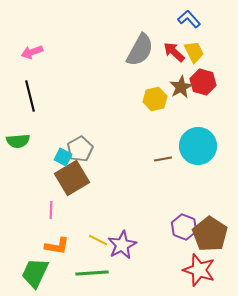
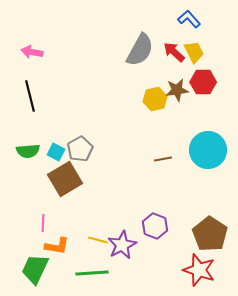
pink arrow: rotated 30 degrees clockwise
red hexagon: rotated 15 degrees counterclockwise
brown star: moved 4 px left, 3 px down; rotated 20 degrees clockwise
green semicircle: moved 10 px right, 10 px down
cyan circle: moved 10 px right, 4 px down
cyan square: moved 7 px left, 5 px up
brown square: moved 7 px left, 1 px down
pink line: moved 8 px left, 13 px down
purple hexagon: moved 29 px left, 1 px up
yellow line: rotated 12 degrees counterclockwise
green trapezoid: moved 4 px up
